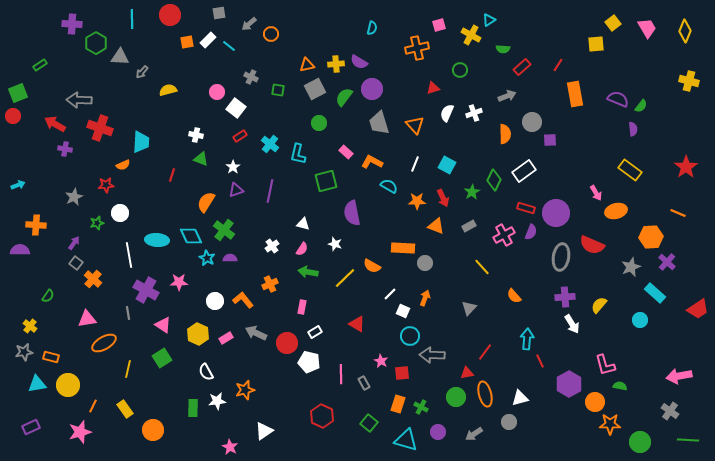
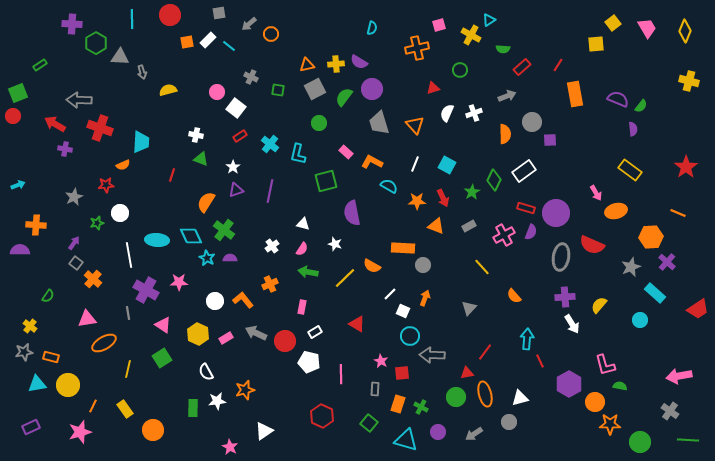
gray arrow at (142, 72): rotated 56 degrees counterclockwise
gray circle at (425, 263): moved 2 px left, 2 px down
red circle at (287, 343): moved 2 px left, 2 px up
gray rectangle at (364, 383): moved 11 px right, 6 px down; rotated 32 degrees clockwise
